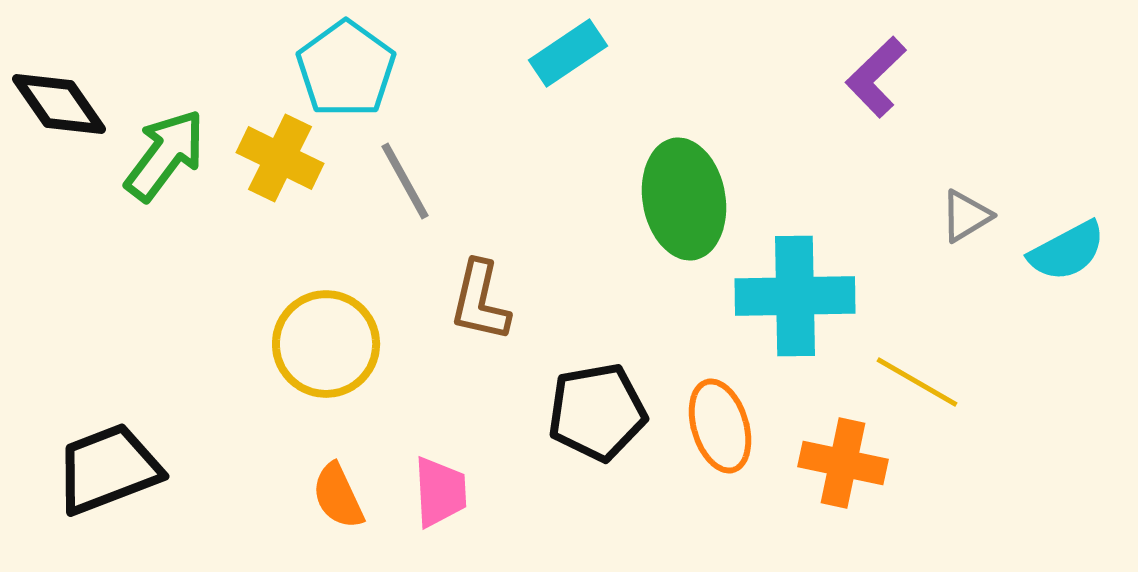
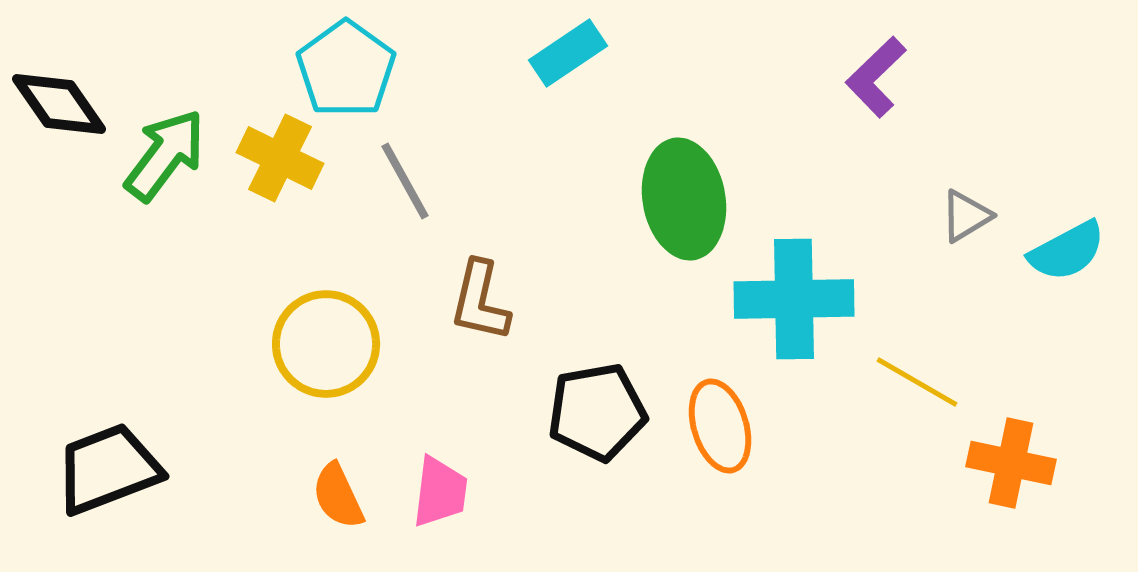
cyan cross: moved 1 px left, 3 px down
orange cross: moved 168 px right
pink trapezoid: rotated 10 degrees clockwise
